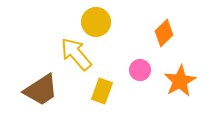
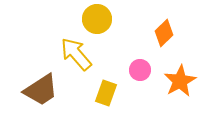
yellow circle: moved 1 px right, 3 px up
yellow rectangle: moved 4 px right, 2 px down
